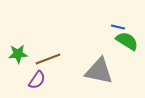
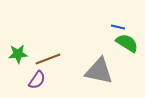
green semicircle: moved 2 px down
